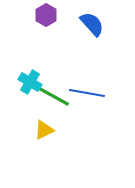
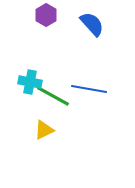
cyan cross: rotated 20 degrees counterclockwise
blue line: moved 2 px right, 4 px up
